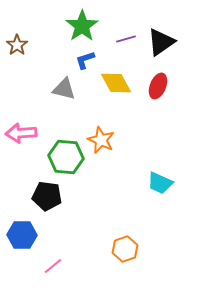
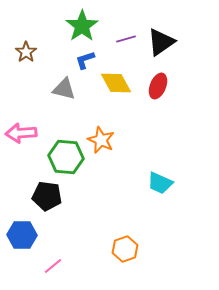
brown star: moved 9 px right, 7 px down
